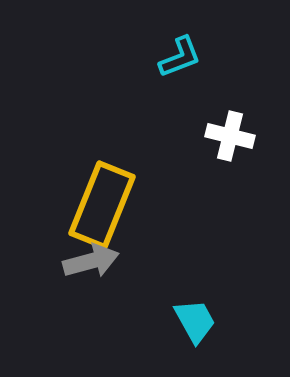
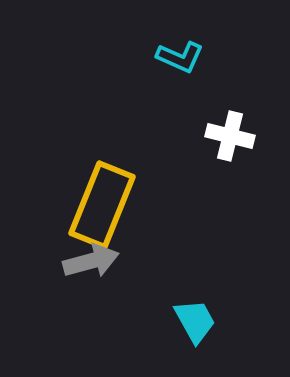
cyan L-shape: rotated 45 degrees clockwise
